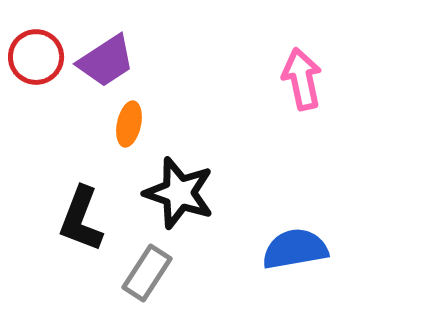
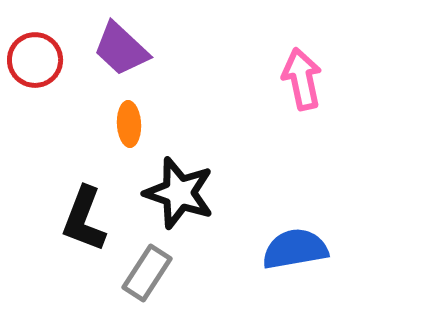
red circle: moved 1 px left, 3 px down
purple trapezoid: moved 15 px right, 12 px up; rotated 76 degrees clockwise
orange ellipse: rotated 15 degrees counterclockwise
black L-shape: moved 3 px right
